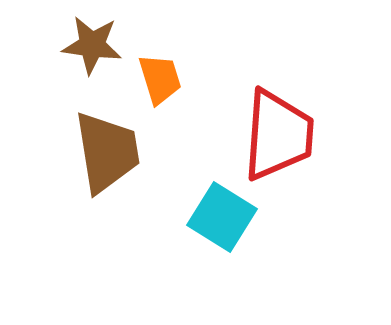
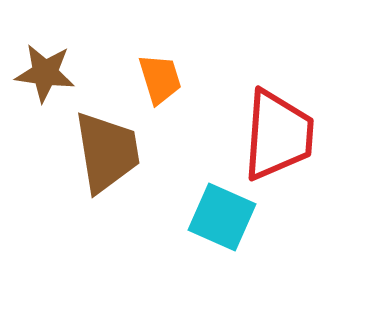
brown star: moved 47 px left, 28 px down
cyan square: rotated 8 degrees counterclockwise
